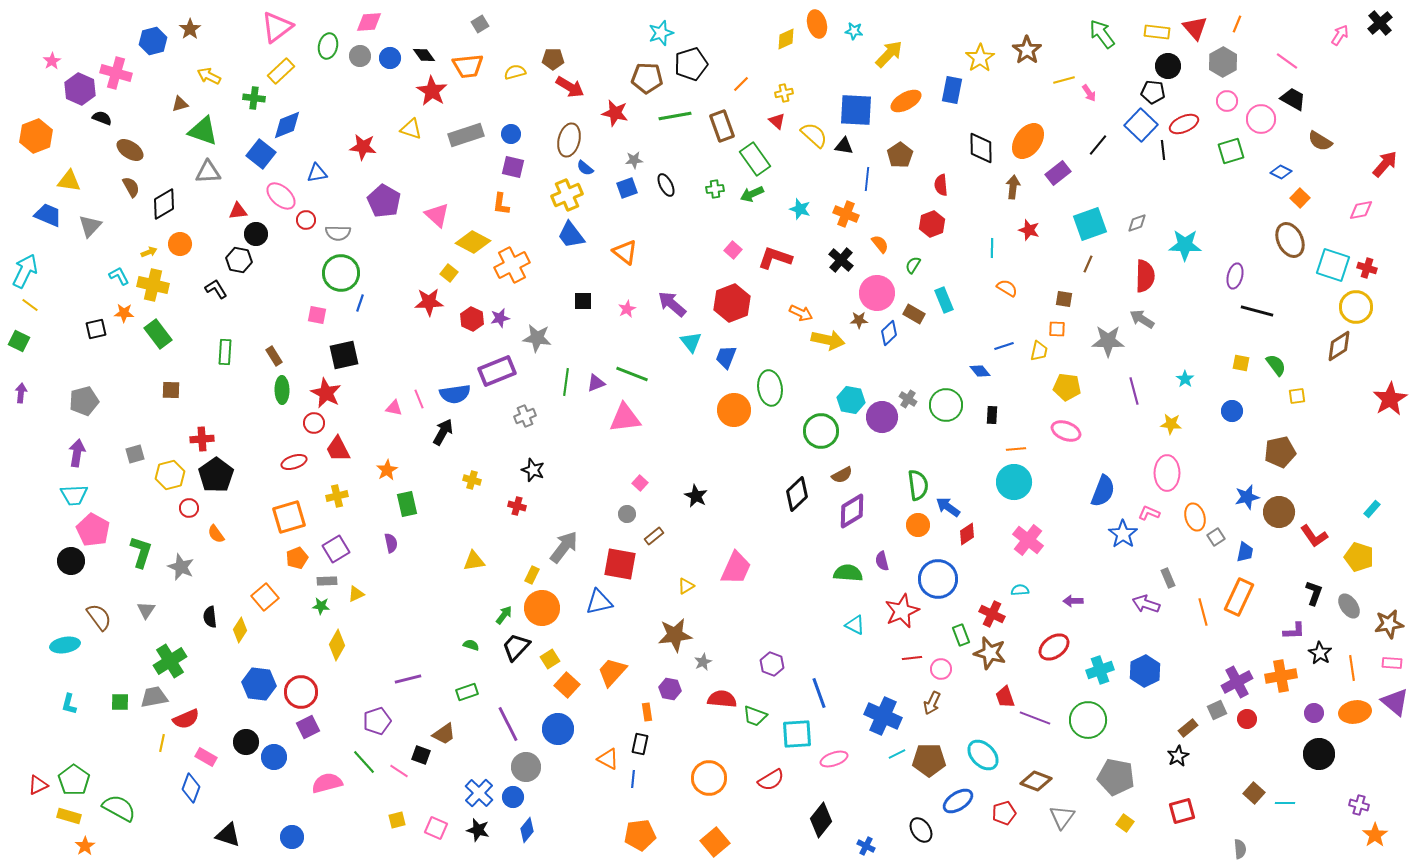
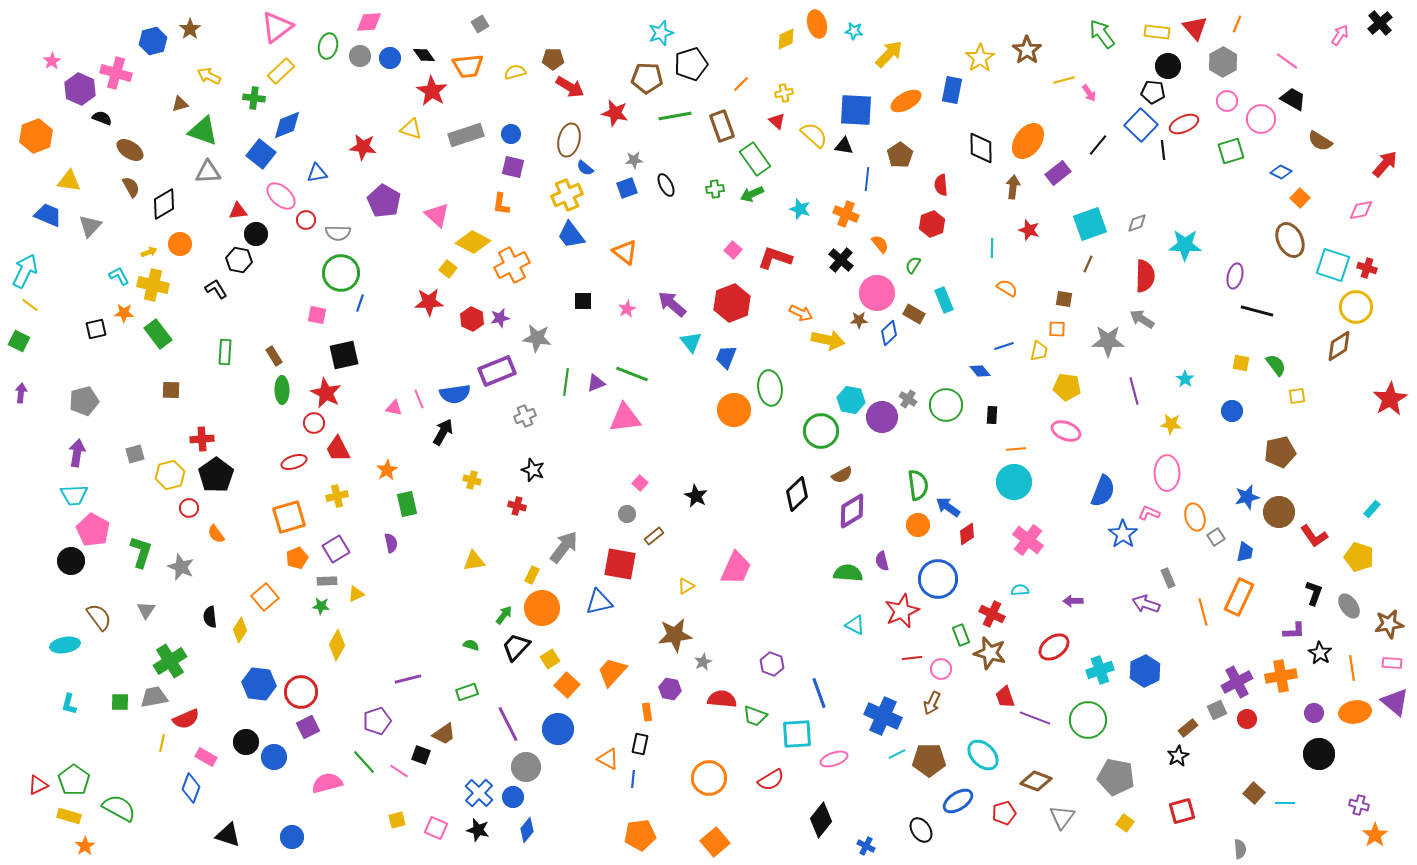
yellow square at (449, 273): moved 1 px left, 4 px up
